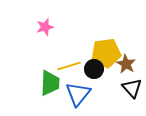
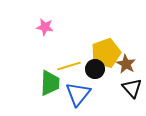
pink star: rotated 24 degrees clockwise
yellow pentagon: rotated 12 degrees counterclockwise
black circle: moved 1 px right
